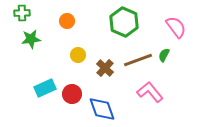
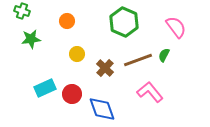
green cross: moved 2 px up; rotated 21 degrees clockwise
yellow circle: moved 1 px left, 1 px up
